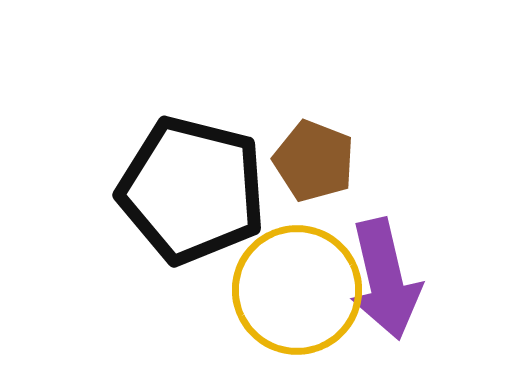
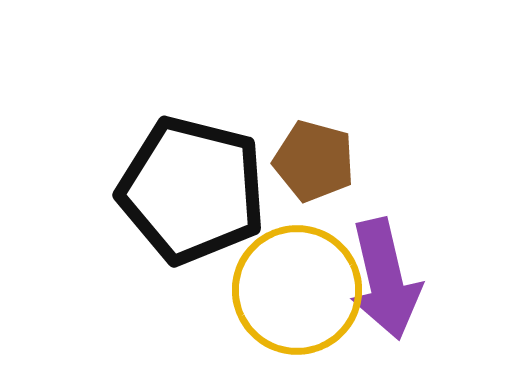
brown pentagon: rotated 6 degrees counterclockwise
